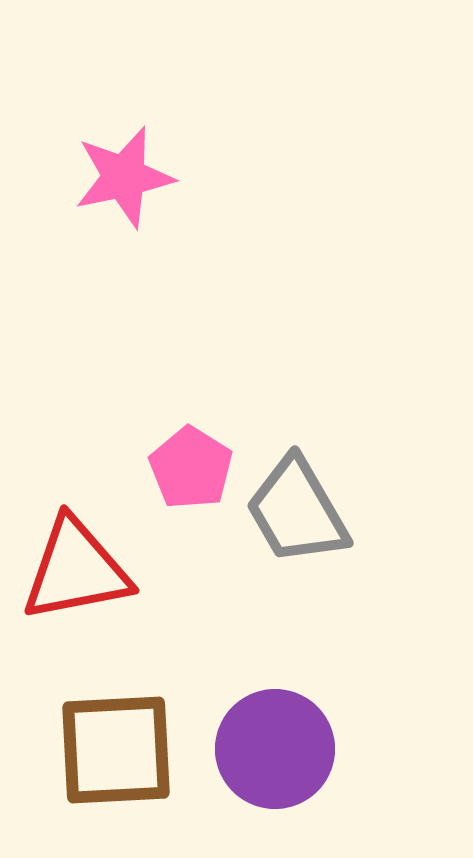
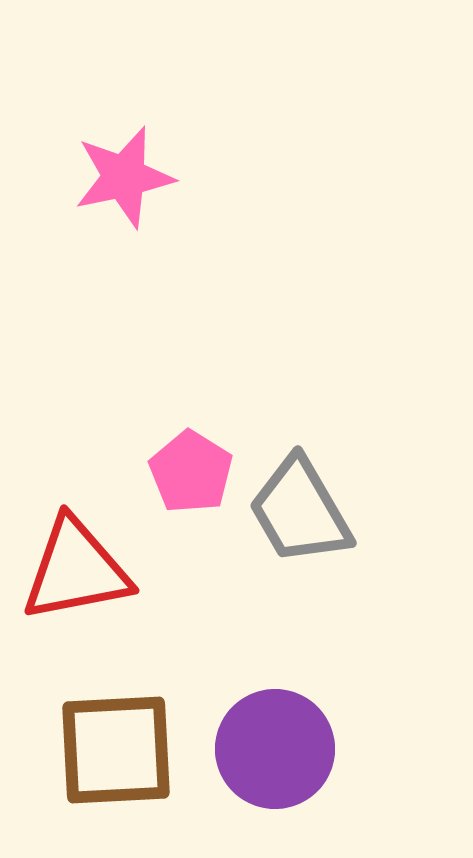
pink pentagon: moved 4 px down
gray trapezoid: moved 3 px right
